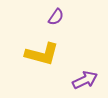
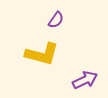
purple semicircle: moved 3 px down
